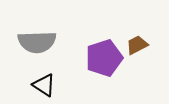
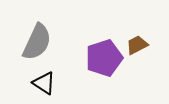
gray semicircle: rotated 63 degrees counterclockwise
black triangle: moved 2 px up
